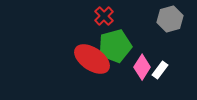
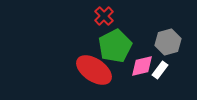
gray hexagon: moved 2 px left, 23 px down
green pentagon: rotated 12 degrees counterclockwise
red ellipse: moved 2 px right, 11 px down
pink diamond: moved 1 px up; rotated 45 degrees clockwise
